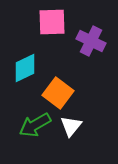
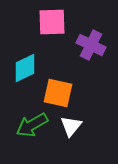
purple cross: moved 4 px down
orange square: rotated 24 degrees counterclockwise
green arrow: moved 3 px left
